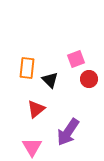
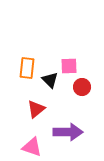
pink square: moved 7 px left, 7 px down; rotated 18 degrees clockwise
red circle: moved 7 px left, 8 px down
purple arrow: rotated 124 degrees counterclockwise
pink triangle: rotated 40 degrees counterclockwise
